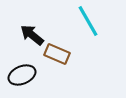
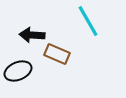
black arrow: rotated 35 degrees counterclockwise
black ellipse: moved 4 px left, 4 px up
